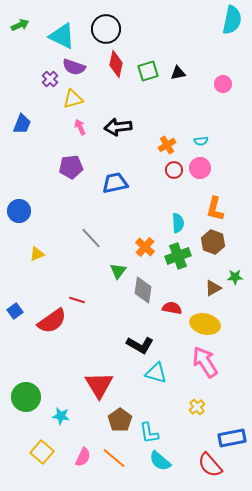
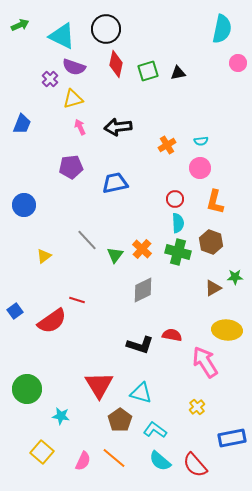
cyan semicircle at (232, 20): moved 10 px left, 9 px down
pink circle at (223, 84): moved 15 px right, 21 px up
red circle at (174, 170): moved 1 px right, 29 px down
orange L-shape at (215, 209): moved 7 px up
blue circle at (19, 211): moved 5 px right, 6 px up
gray line at (91, 238): moved 4 px left, 2 px down
brown hexagon at (213, 242): moved 2 px left
orange cross at (145, 247): moved 3 px left, 2 px down
yellow triangle at (37, 254): moved 7 px right, 2 px down; rotated 14 degrees counterclockwise
green cross at (178, 256): moved 4 px up; rotated 35 degrees clockwise
green triangle at (118, 271): moved 3 px left, 16 px up
gray diamond at (143, 290): rotated 56 degrees clockwise
red semicircle at (172, 308): moved 27 px down
yellow ellipse at (205, 324): moved 22 px right, 6 px down; rotated 8 degrees counterclockwise
black L-shape at (140, 345): rotated 12 degrees counterclockwise
cyan triangle at (156, 373): moved 15 px left, 20 px down
green circle at (26, 397): moved 1 px right, 8 px up
cyan L-shape at (149, 433): moved 6 px right, 3 px up; rotated 135 degrees clockwise
pink semicircle at (83, 457): moved 4 px down
red semicircle at (210, 465): moved 15 px left
